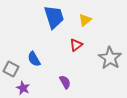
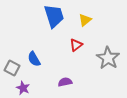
blue trapezoid: moved 1 px up
gray star: moved 2 px left
gray square: moved 1 px right, 1 px up
purple semicircle: rotated 72 degrees counterclockwise
